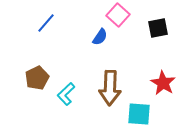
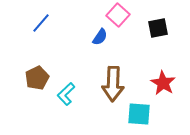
blue line: moved 5 px left
brown arrow: moved 3 px right, 4 px up
